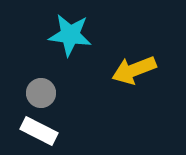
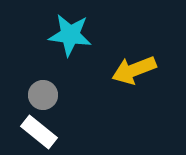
gray circle: moved 2 px right, 2 px down
white rectangle: moved 1 px down; rotated 12 degrees clockwise
